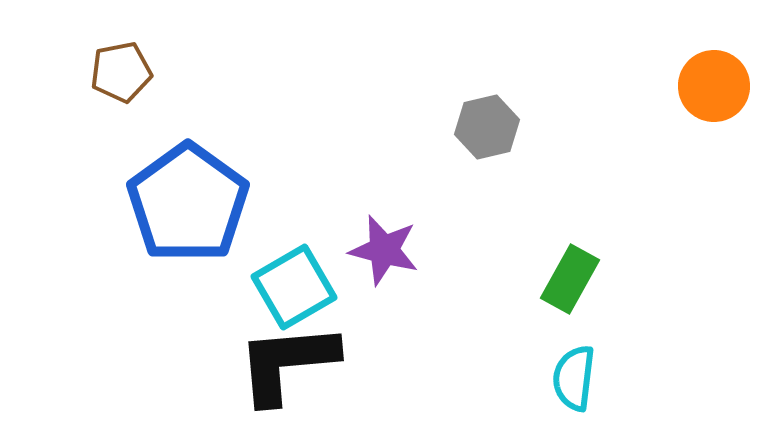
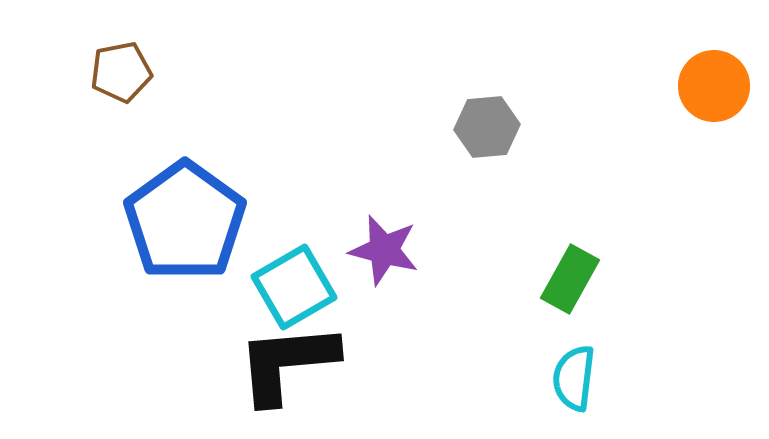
gray hexagon: rotated 8 degrees clockwise
blue pentagon: moved 3 px left, 18 px down
